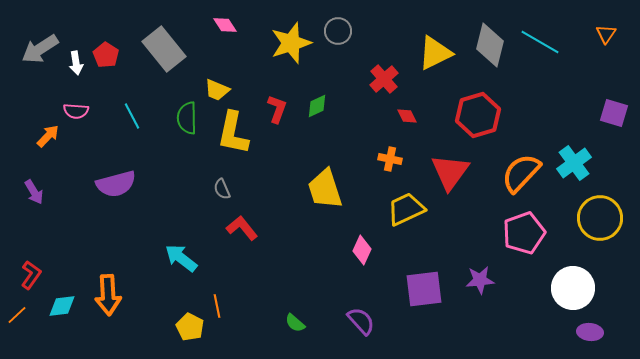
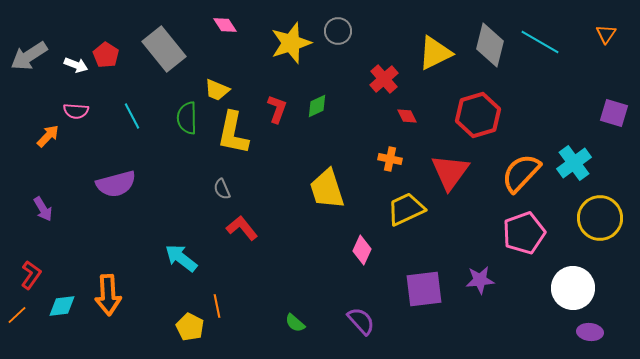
gray arrow at (40, 49): moved 11 px left, 7 px down
white arrow at (76, 63): moved 2 px down; rotated 60 degrees counterclockwise
yellow trapezoid at (325, 189): moved 2 px right
purple arrow at (34, 192): moved 9 px right, 17 px down
